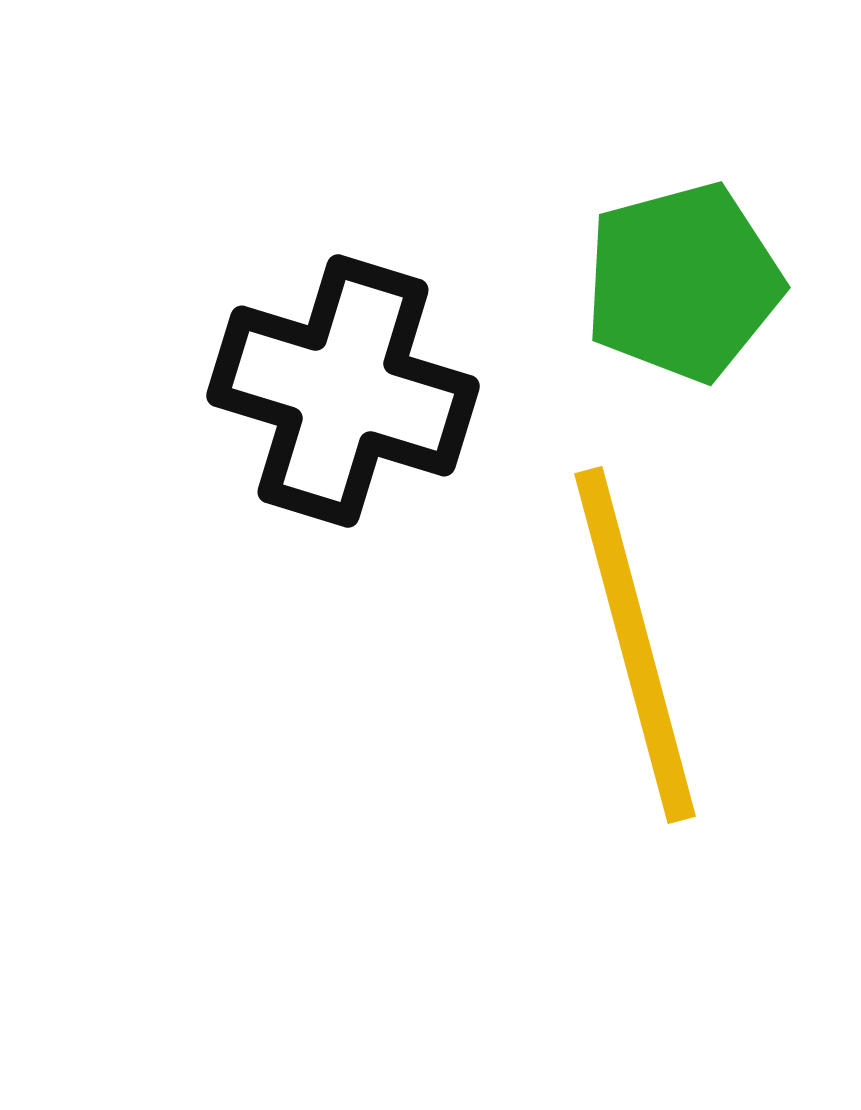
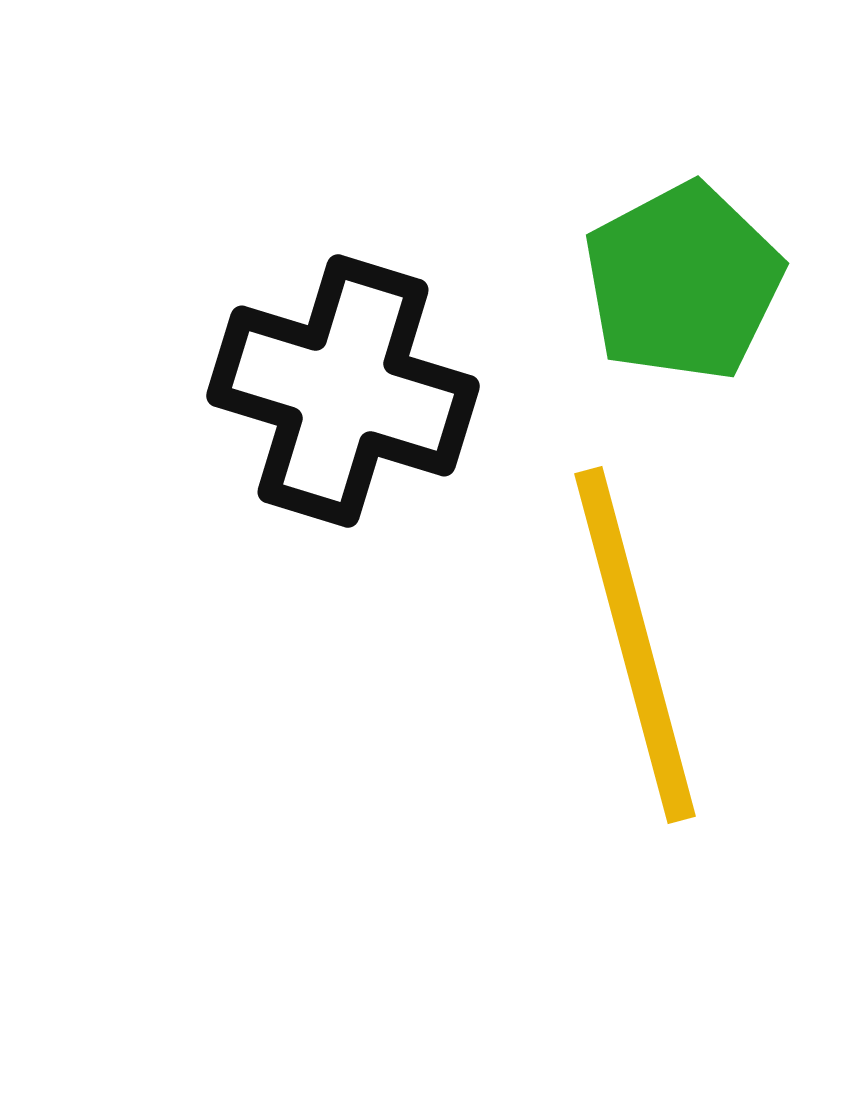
green pentagon: rotated 13 degrees counterclockwise
